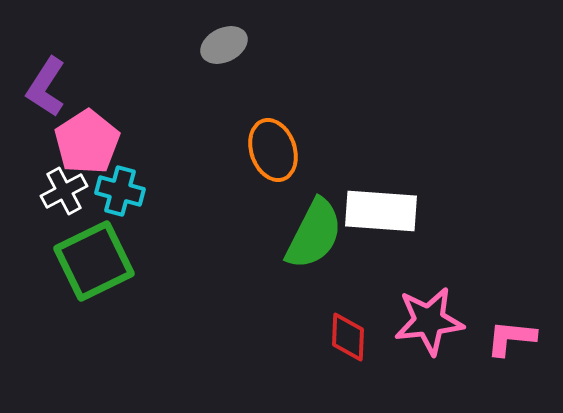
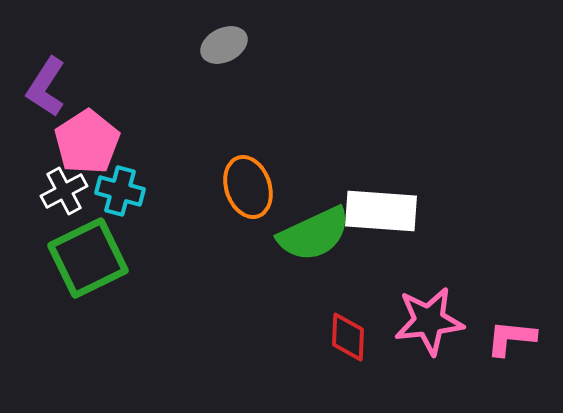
orange ellipse: moved 25 px left, 37 px down
green semicircle: rotated 38 degrees clockwise
green square: moved 6 px left, 3 px up
